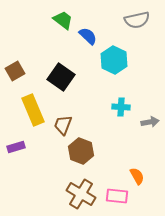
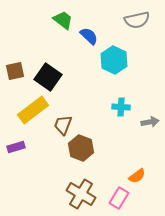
blue semicircle: moved 1 px right
brown square: rotated 18 degrees clockwise
black square: moved 13 px left
yellow rectangle: rotated 76 degrees clockwise
brown hexagon: moved 3 px up
orange semicircle: rotated 84 degrees clockwise
pink rectangle: moved 2 px right, 2 px down; rotated 65 degrees counterclockwise
